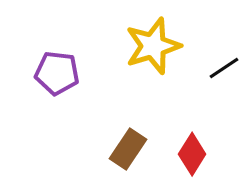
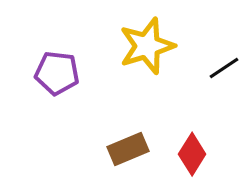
yellow star: moved 6 px left
brown rectangle: rotated 33 degrees clockwise
